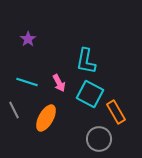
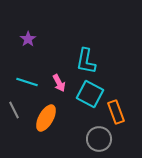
orange rectangle: rotated 10 degrees clockwise
